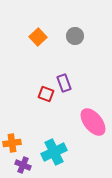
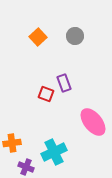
purple cross: moved 3 px right, 2 px down
